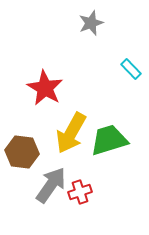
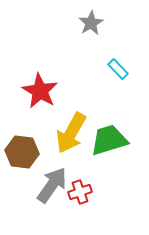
gray star: rotated 10 degrees counterclockwise
cyan rectangle: moved 13 px left
red star: moved 5 px left, 3 px down
gray arrow: moved 1 px right
